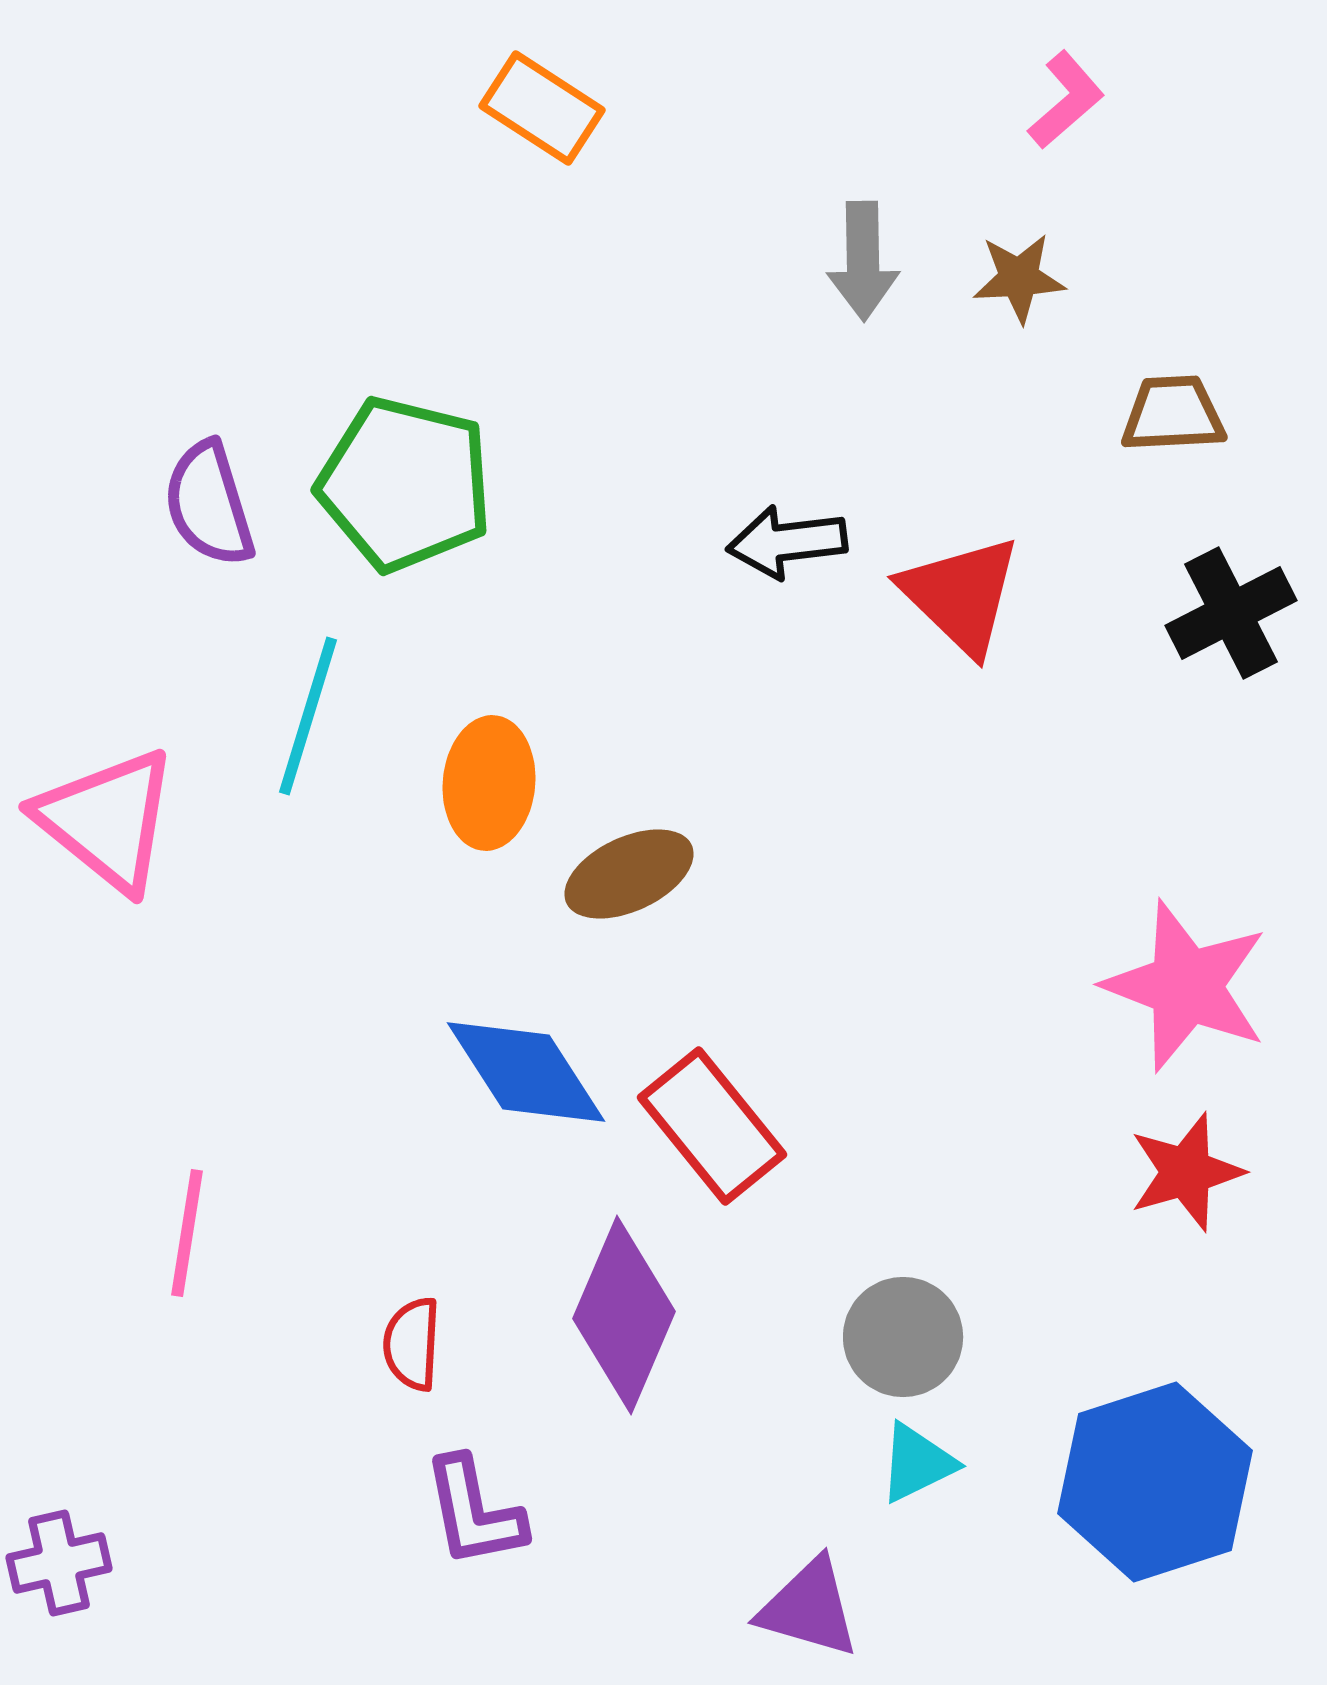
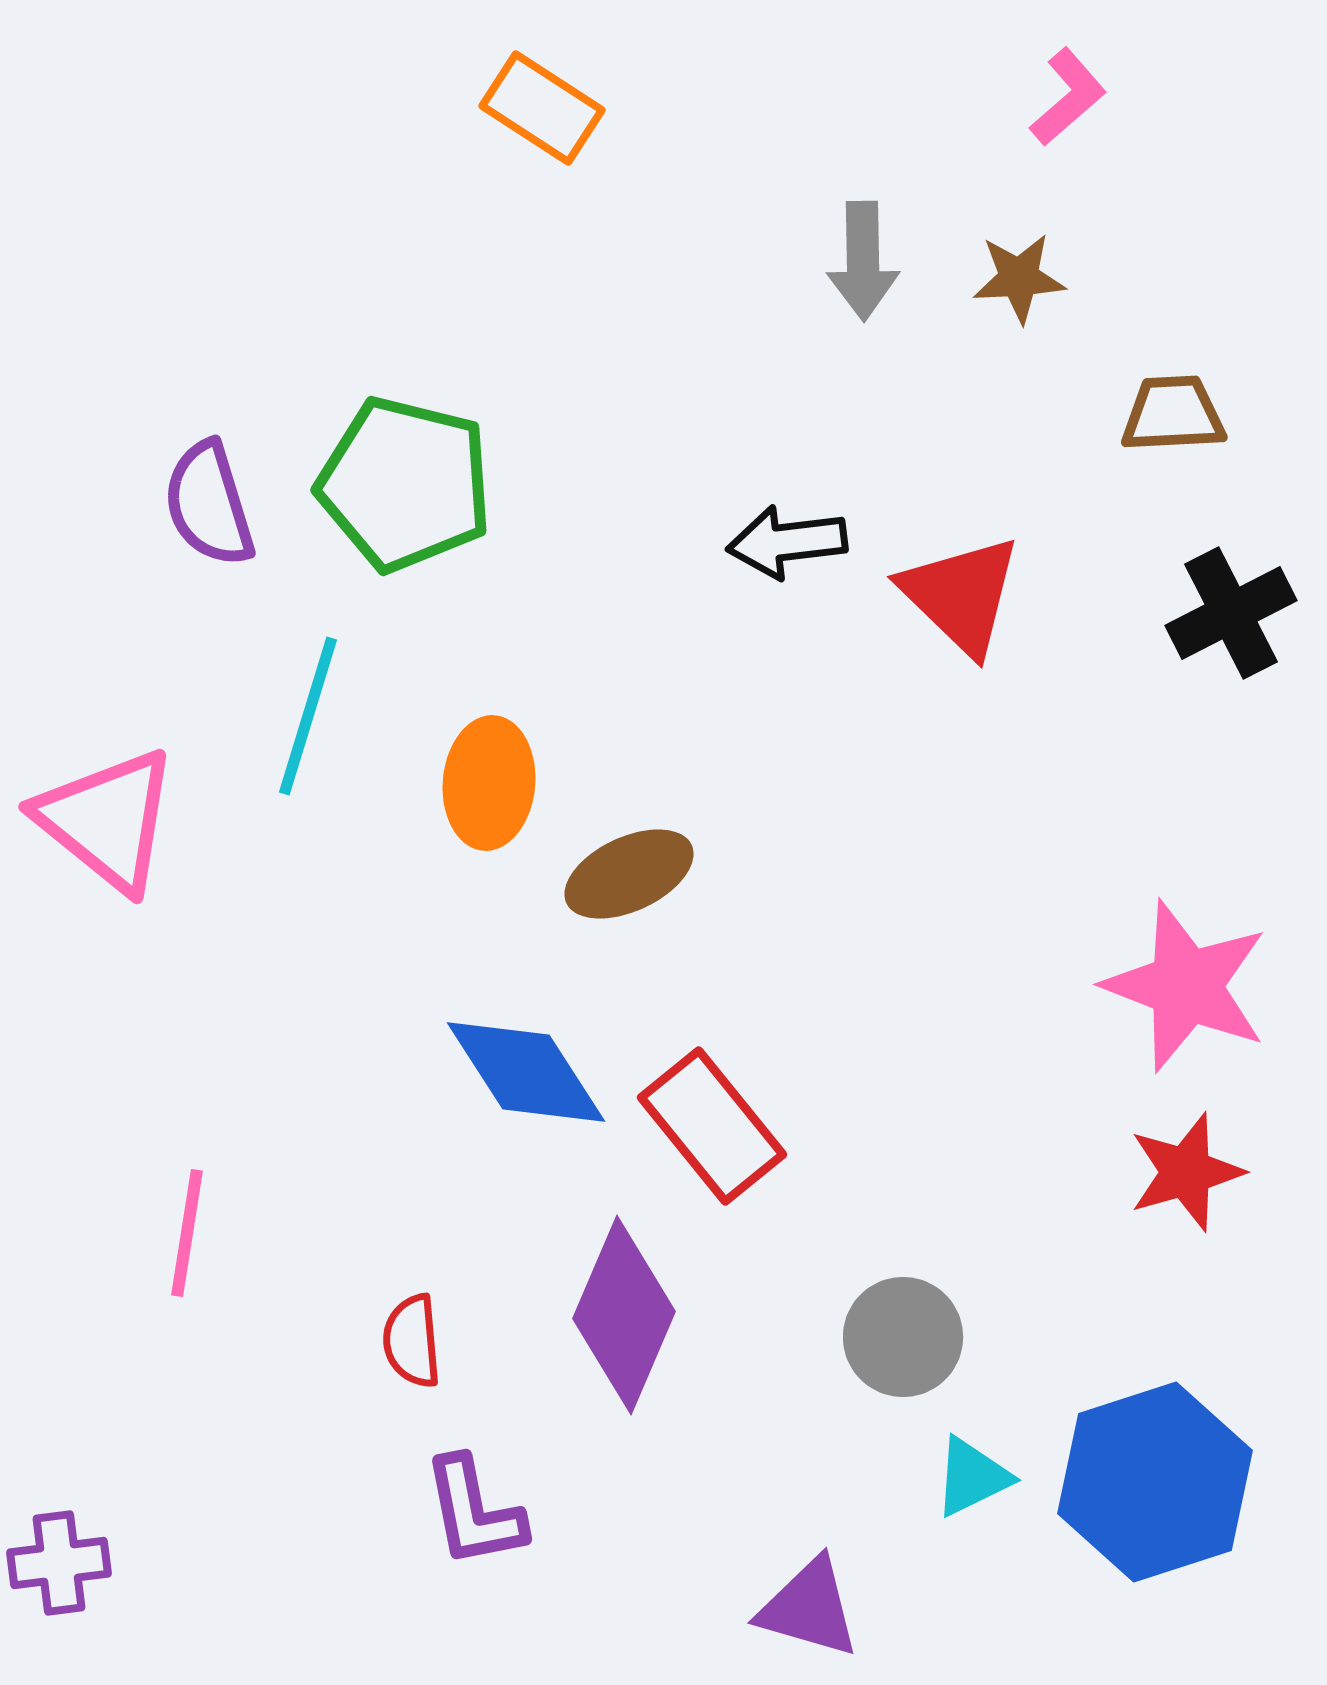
pink L-shape: moved 2 px right, 3 px up
red semicircle: moved 3 px up; rotated 8 degrees counterclockwise
cyan triangle: moved 55 px right, 14 px down
purple cross: rotated 6 degrees clockwise
